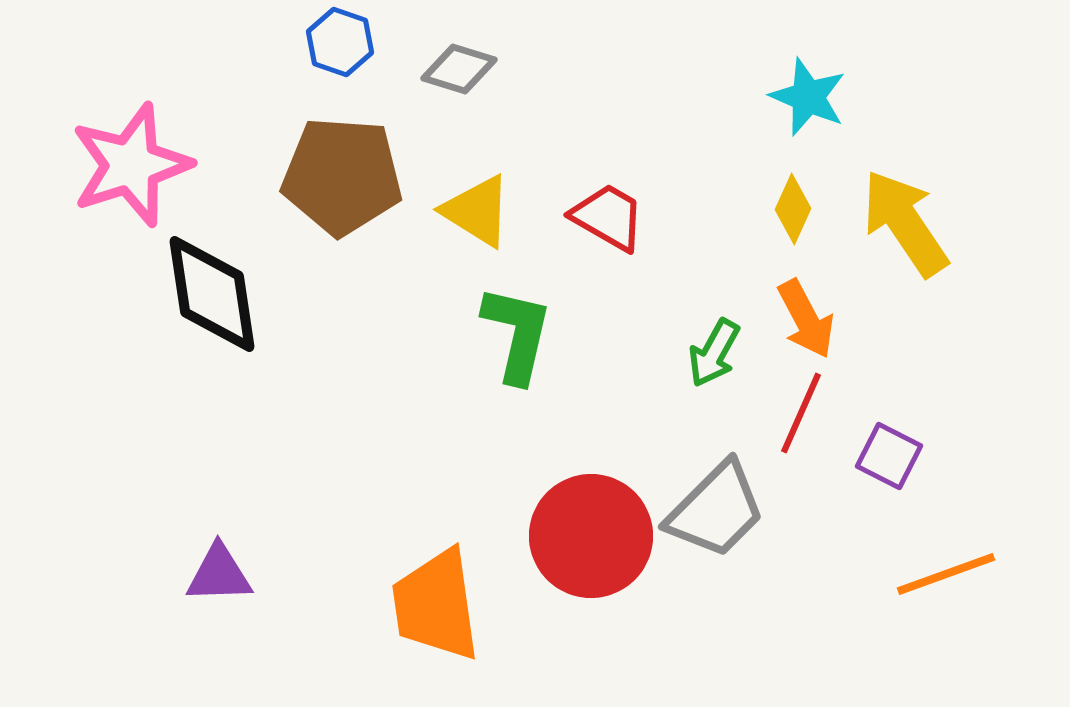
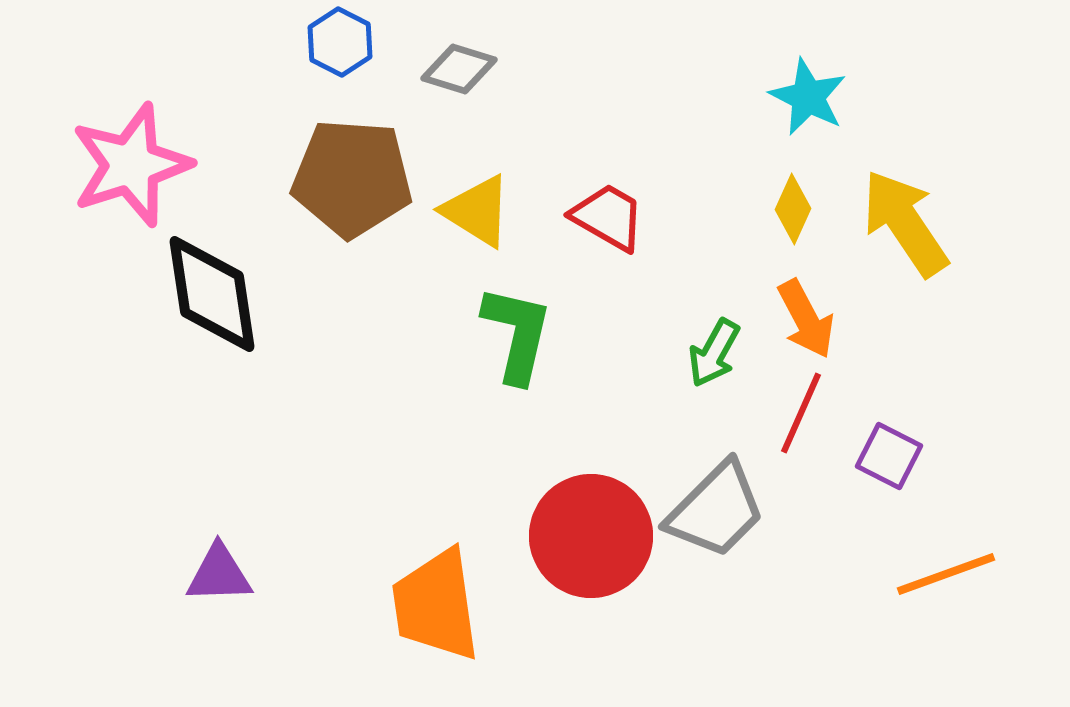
blue hexagon: rotated 8 degrees clockwise
cyan star: rotated 4 degrees clockwise
brown pentagon: moved 10 px right, 2 px down
